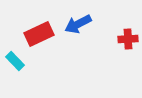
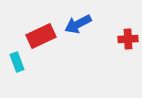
red rectangle: moved 2 px right, 2 px down
cyan rectangle: moved 2 px right, 1 px down; rotated 24 degrees clockwise
